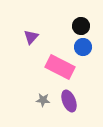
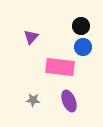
pink rectangle: rotated 20 degrees counterclockwise
gray star: moved 10 px left
